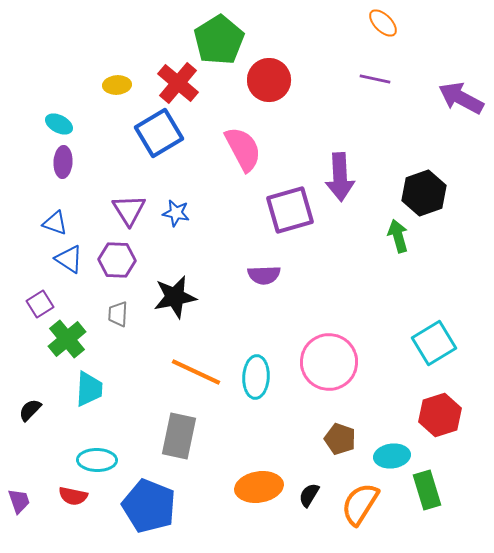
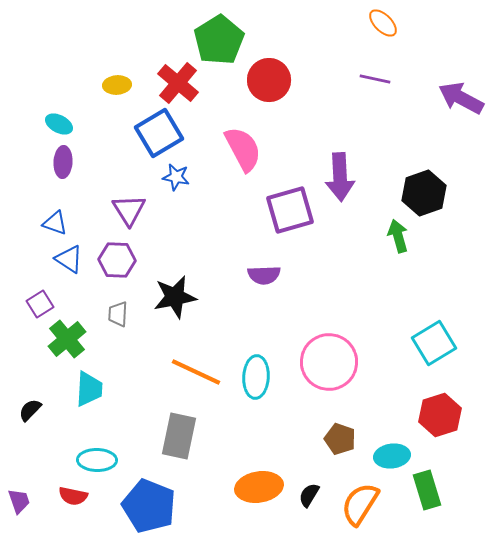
blue star at (176, 213): moved 36 px up
